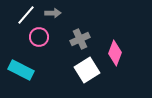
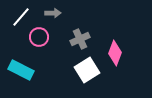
white line: moved 5 px left, 2 px down
